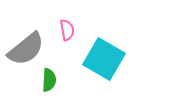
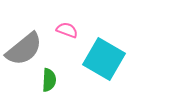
pink semicircle: rotated 60 degrees counterclockwise
gray semicircle: moved 2 px left
